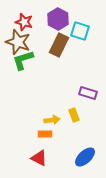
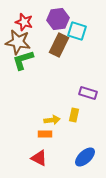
purple hexagon: rotated 25 degrees clockwise
cyan square: moved 3 px left
brown star: rotated 10 degrees counterclockwise
yellow rectangle: rotated 32 degrees clockwise
